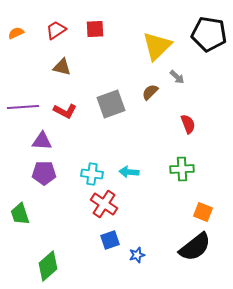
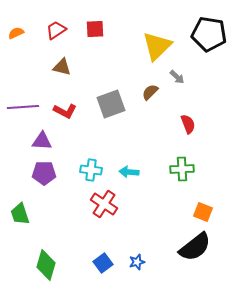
cyan cross: moved 1 px left, 4 px up
blue square: moved 7 px left, 23 px down; rotated 18 degrees counterclockwise
blue star: moved 7 px down
green diamond: moved 2 px left, 1 px up; rotated 32 degrees counterclockwise
